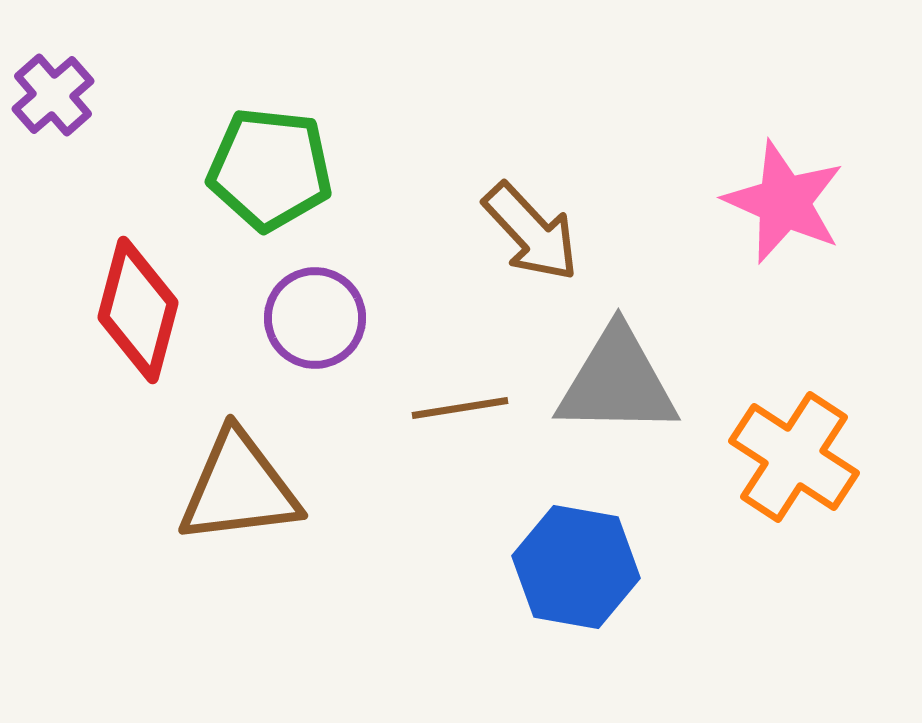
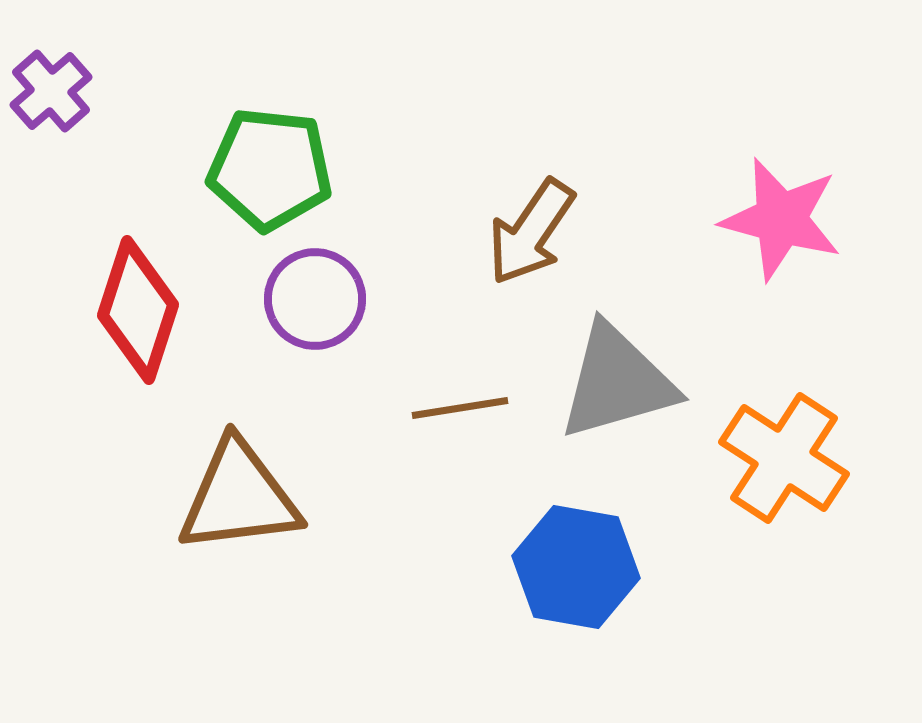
purple cross: moved 2 px left, 4 px up
pink star: moved 3 px left, 17 px down; rotated 9 degrees counterclockwise
brown arrow: rotated 77 degrees clockwise
red diamond: rotated 3 degrees clockwise
purple circle: moved 19 px up
gray triangle: rotated 17 degrees counterclockwise
orange cross: moved 10 px left, 1 px down
brown triangle: moved 9 px down
